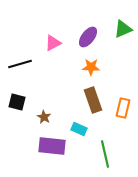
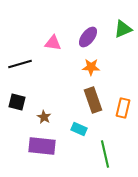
pink triangle: rotated 36 degrees clockwise
purple rectangle: moved 10 px left
